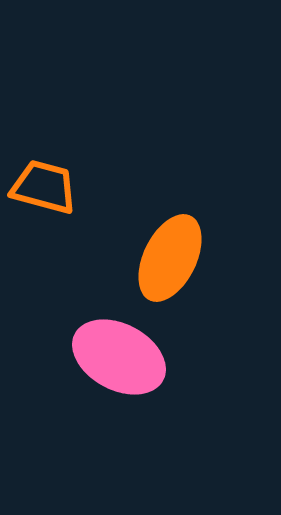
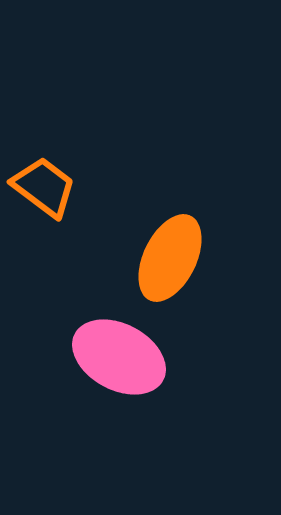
orange trapezoid: rotated 22 degrees clockwise
